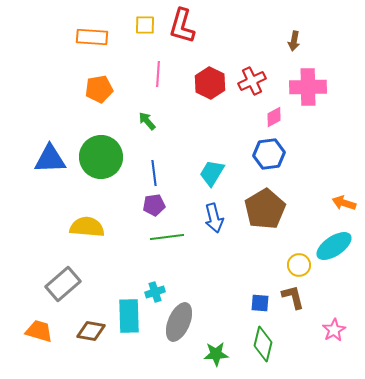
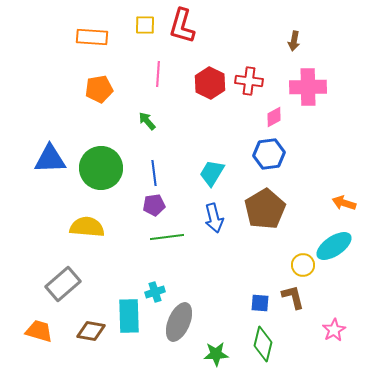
red cross: moved 3 px left; rotated 32 degrees clockwise
green circle: moved 11 px down
yellow circle: moved 4 px right
